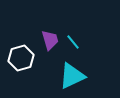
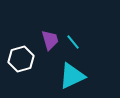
white hexagon: moved 1 px down
